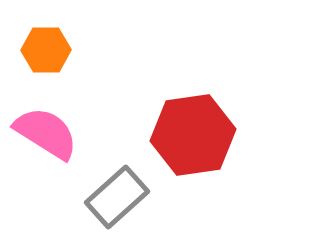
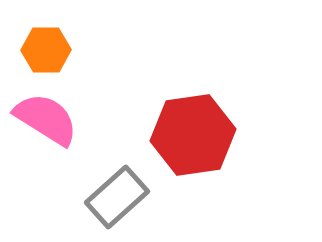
pink semicircle: moved 14 px up
